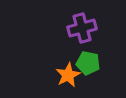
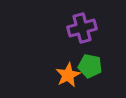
green pentagon: moved 2 px right, 3 px down
